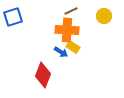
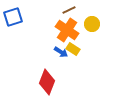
brown line: moved 2 px left, 1 px up
yellow circle: moved 12 px left, 8 px down
orange cross: rotated 30 degrees clockwise
yellow rectangle: moved 2 px down
red diamond: moved 4 px right, 7 px down
